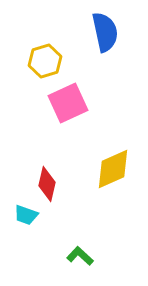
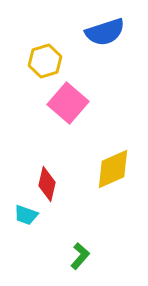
blue semicircle: rotated 84 degrees clockwise
pink square: rotated 24 degrees counterclockwise
green L-shape: rotated 88 degrees clockwise
